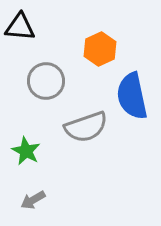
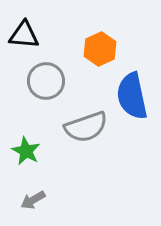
black triangle: moved 4 px right, 8 px down
